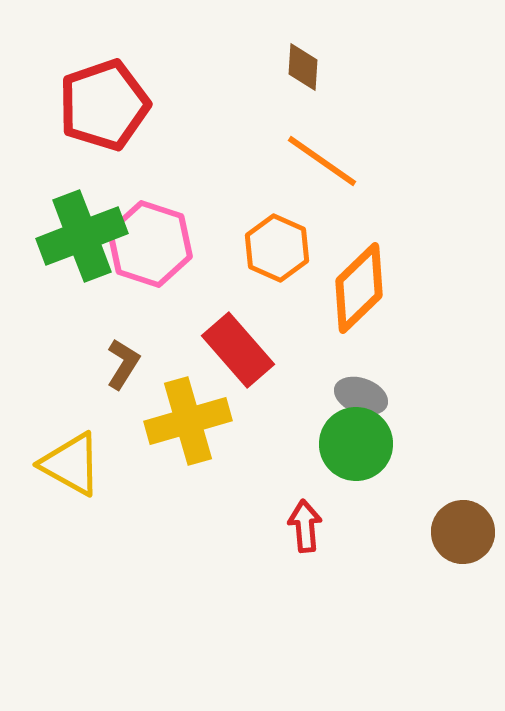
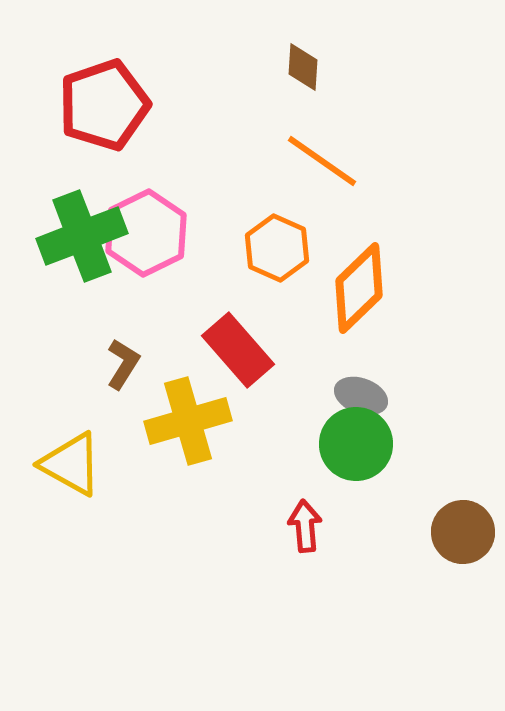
pink hexagon: moved 4 px left, 11 px up; rotated 16 degrees clockwise
